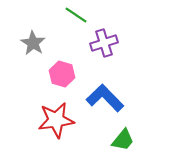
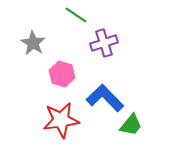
red star: moved 5 px right
green trapezoid: moved 8 px right, 15 px up
